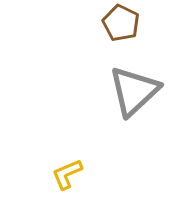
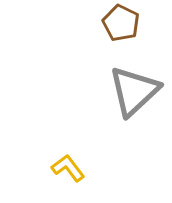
yellow L-shape: moved 1 px right, 6 px up; rotated 76 degrees clockwise
